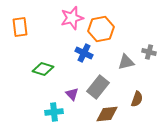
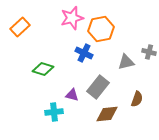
orange rectangle: rotated 54 degrees clockwise
purple triangle: moved 1 px down; rotated 32 degrees counterclockwise
